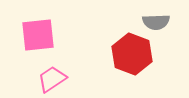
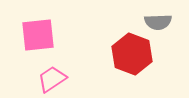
gray semicircle: moved 2 px right
